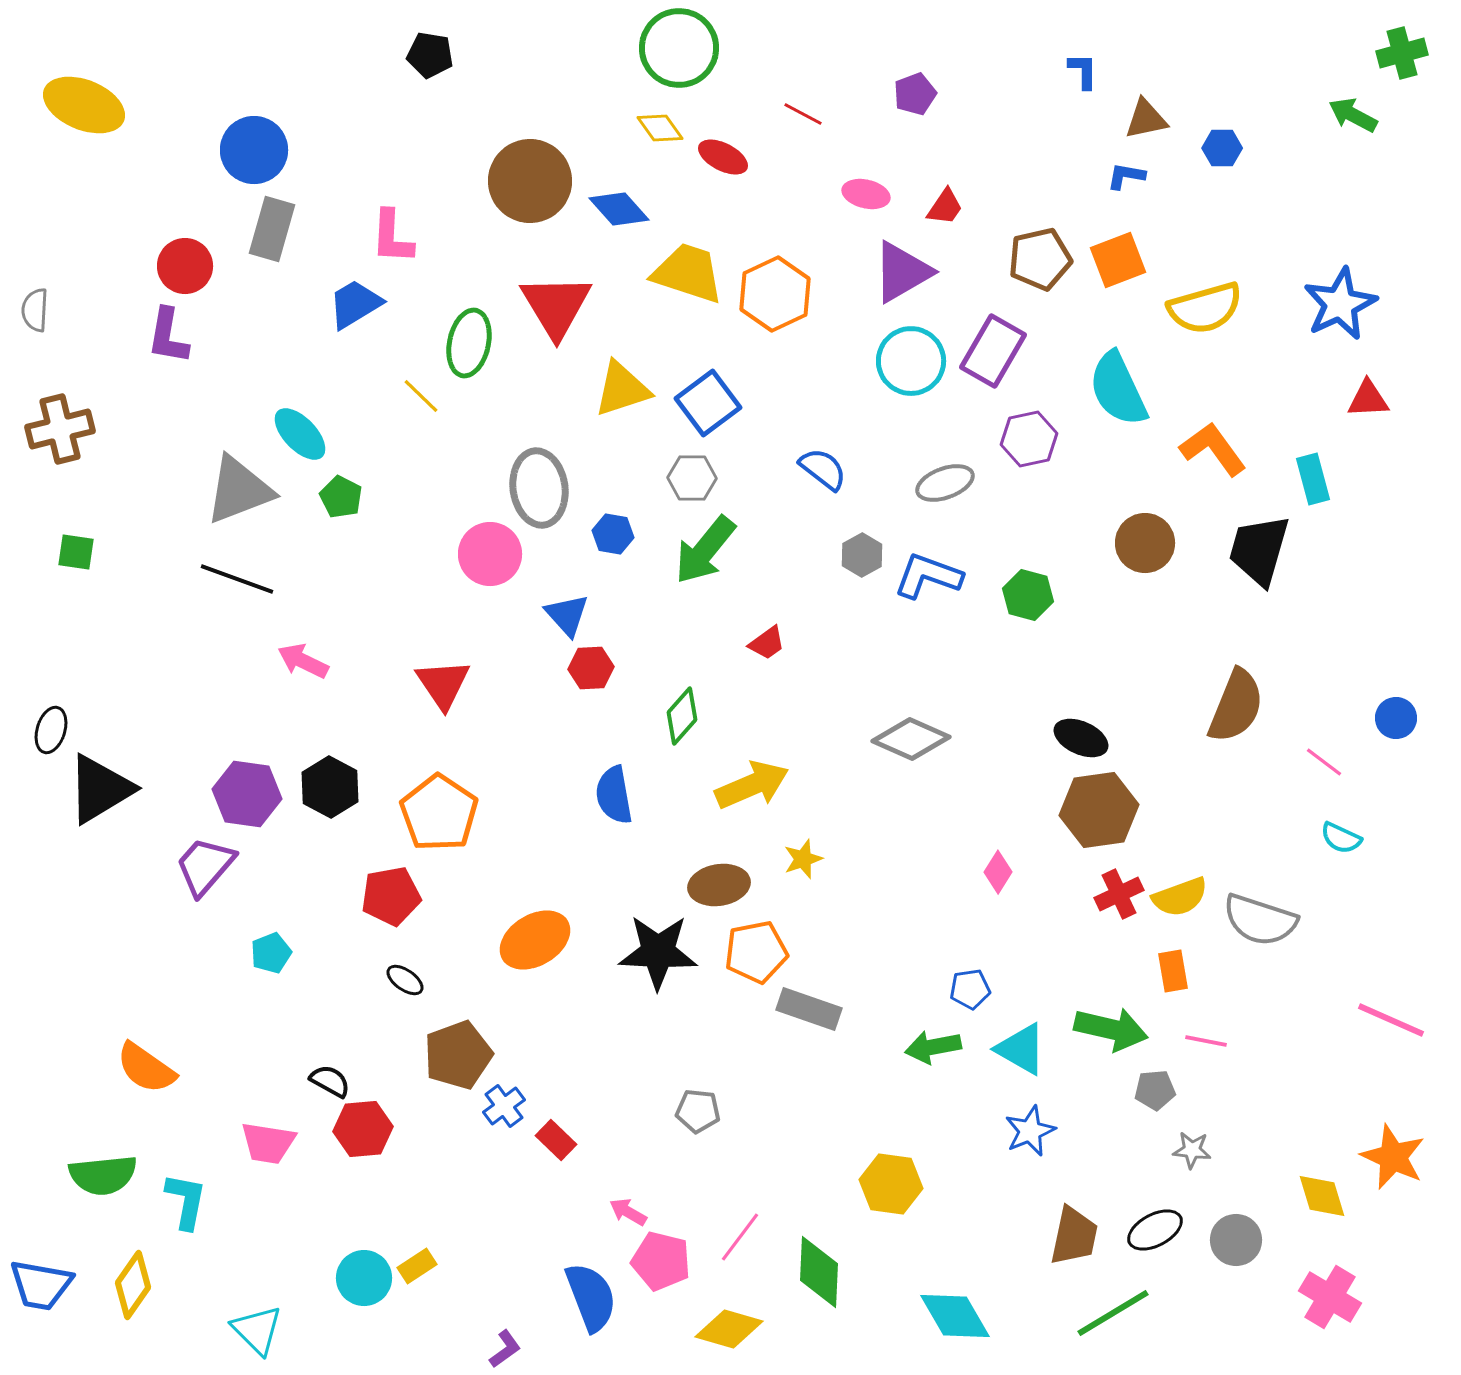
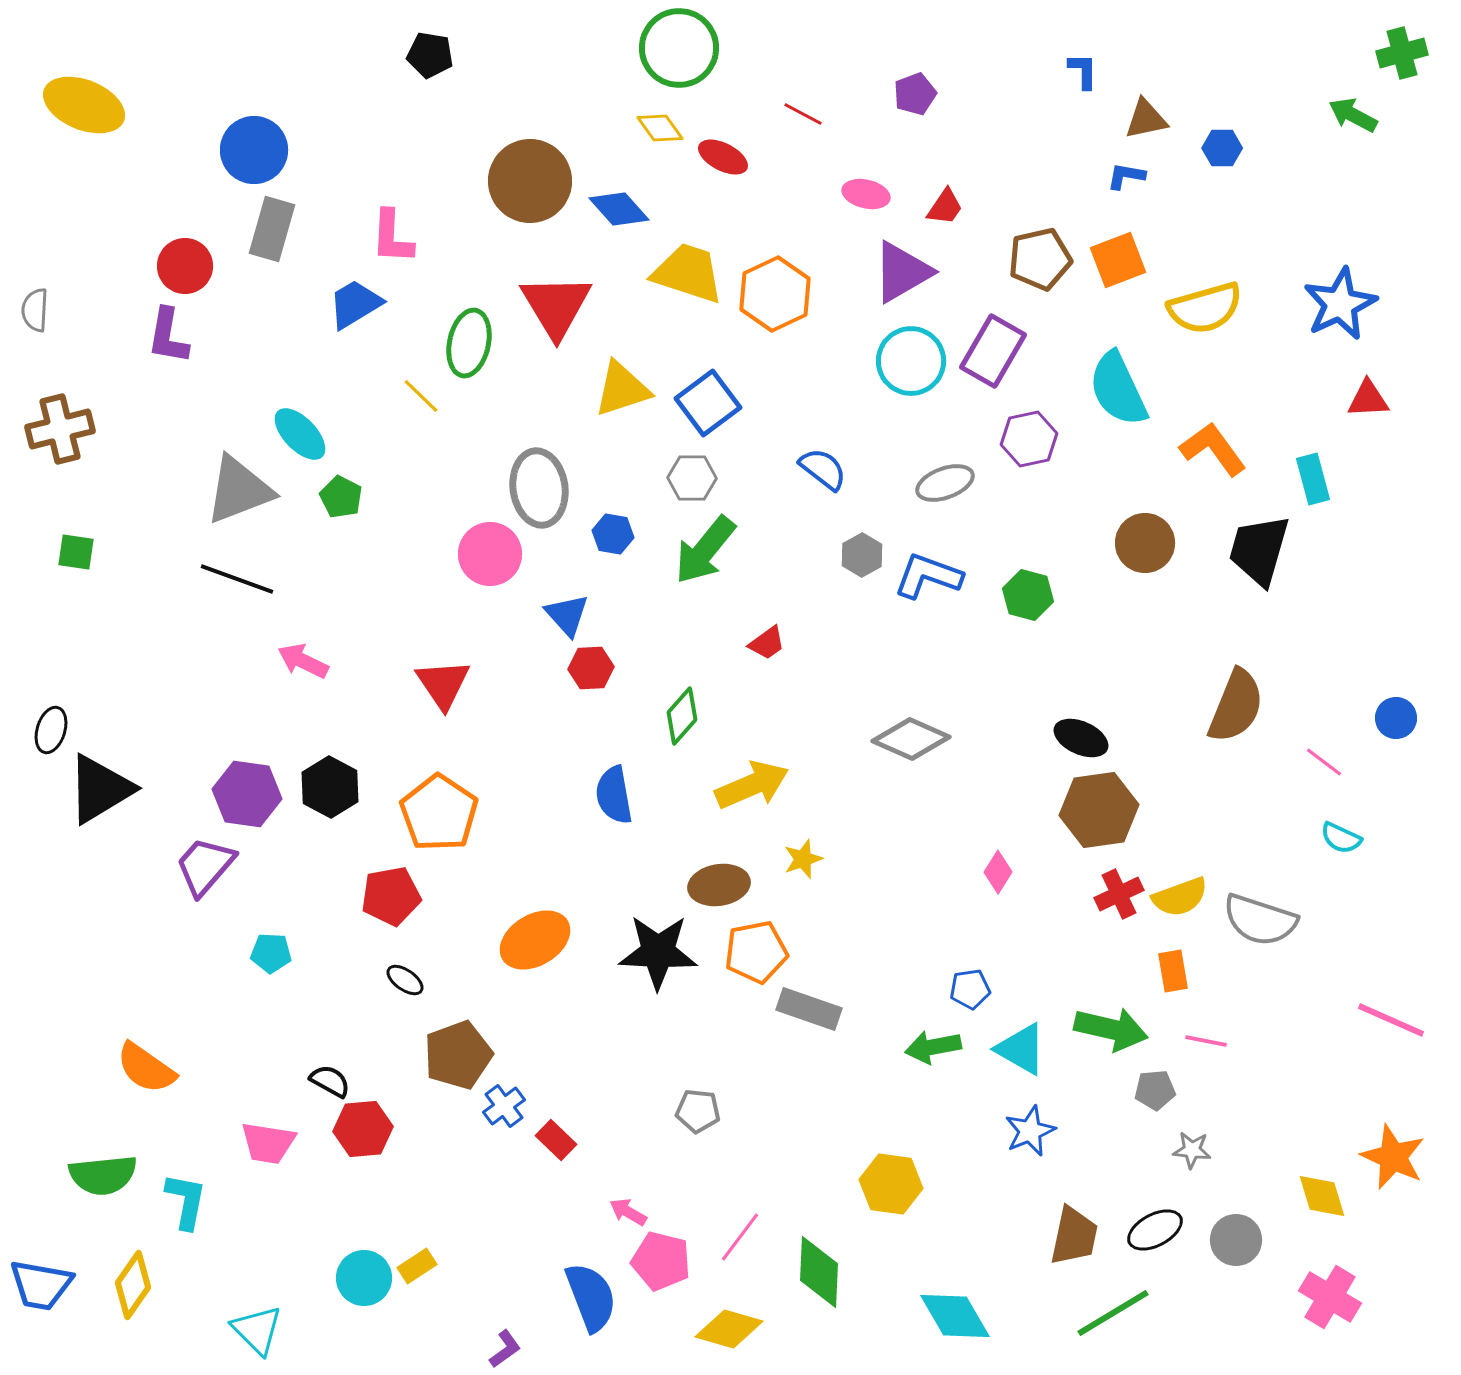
cyan pentagon at (271, 953): rotated 24 degrees clockwise
